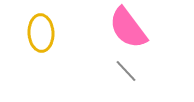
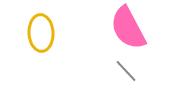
pink semicircle: rotated 9 degrees clockwise
